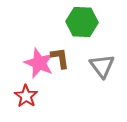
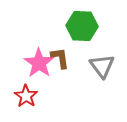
green hexagon: moved 4 px down
pink star: rotated 12 degrees clockwise
